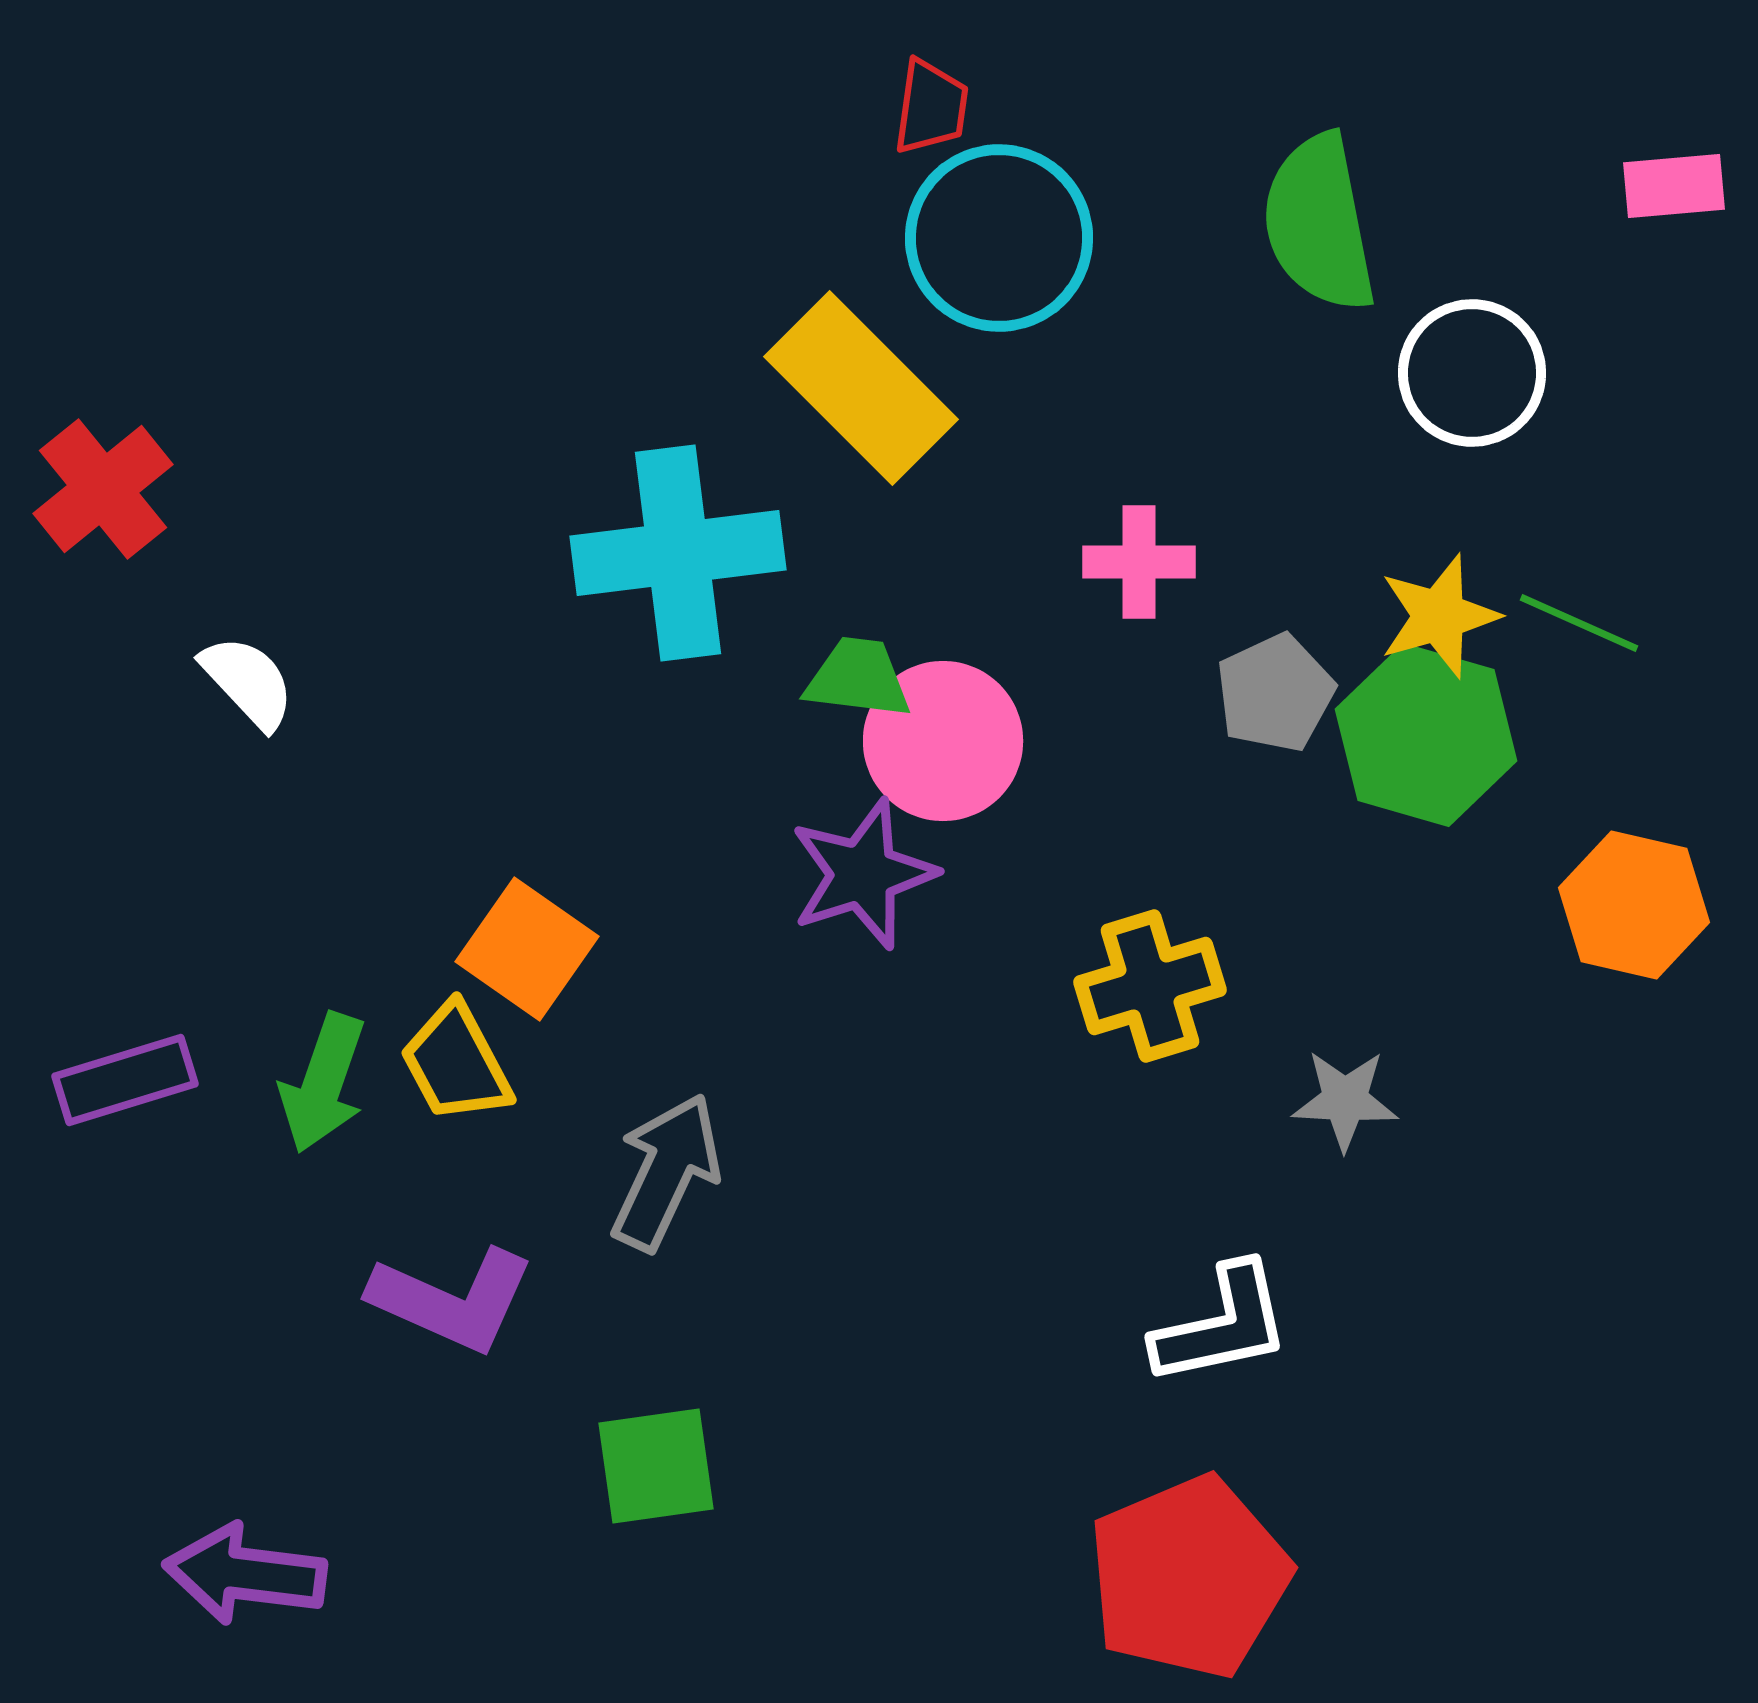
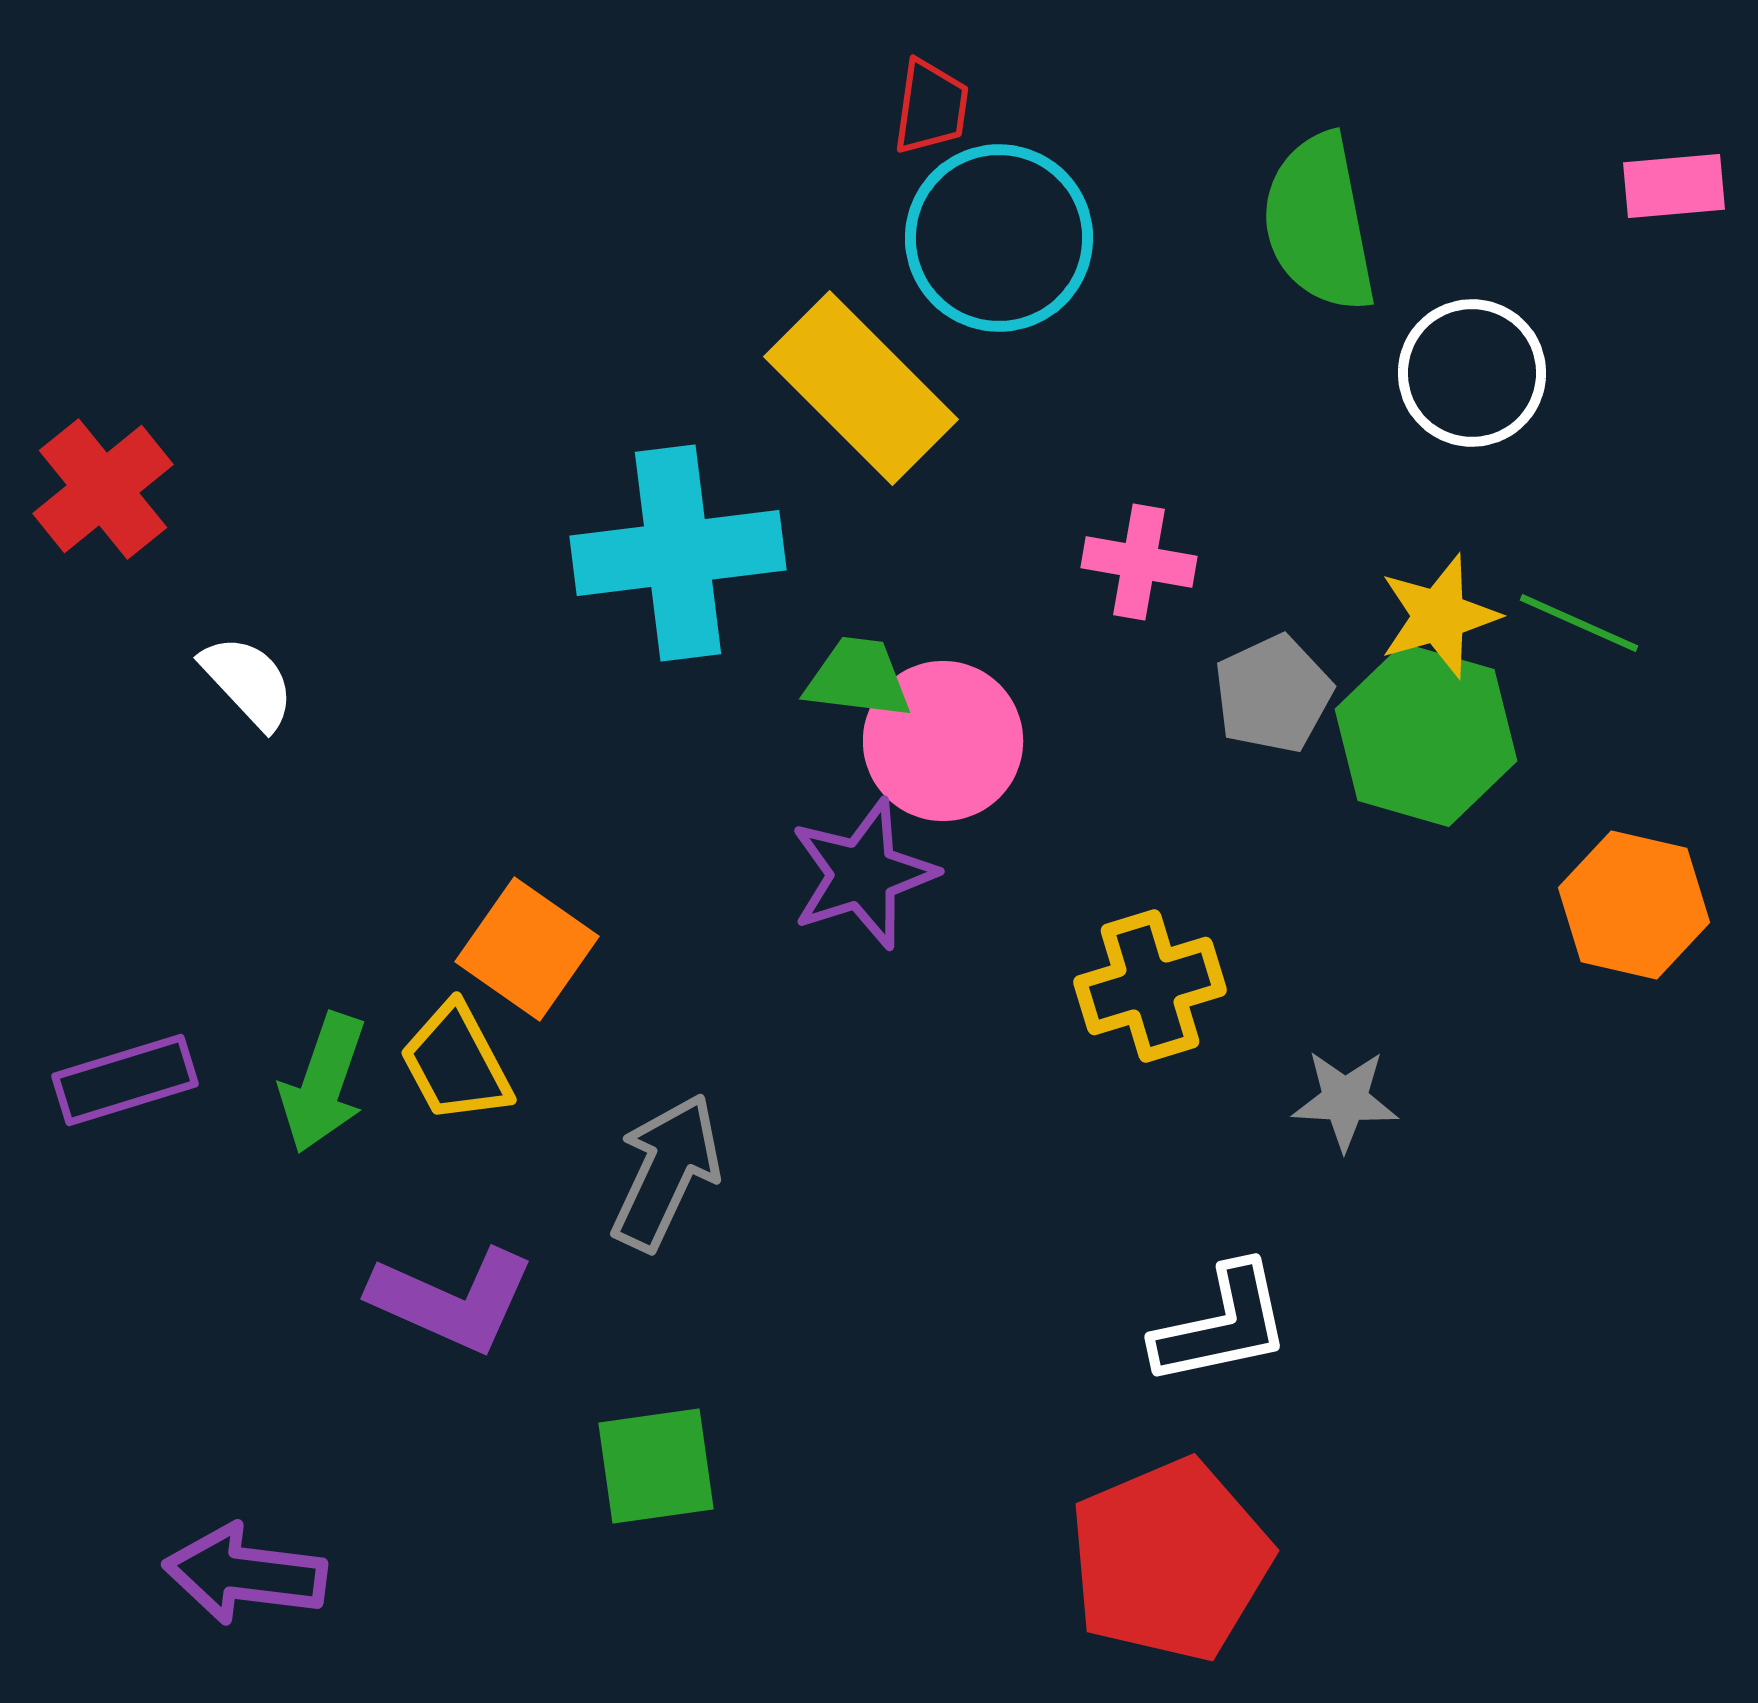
pink cross: rotated 10 degrees clockwise
gray pentagon: moved 2 px left, 1 px down
red pentagon: moved 19 px left, 17 px up
